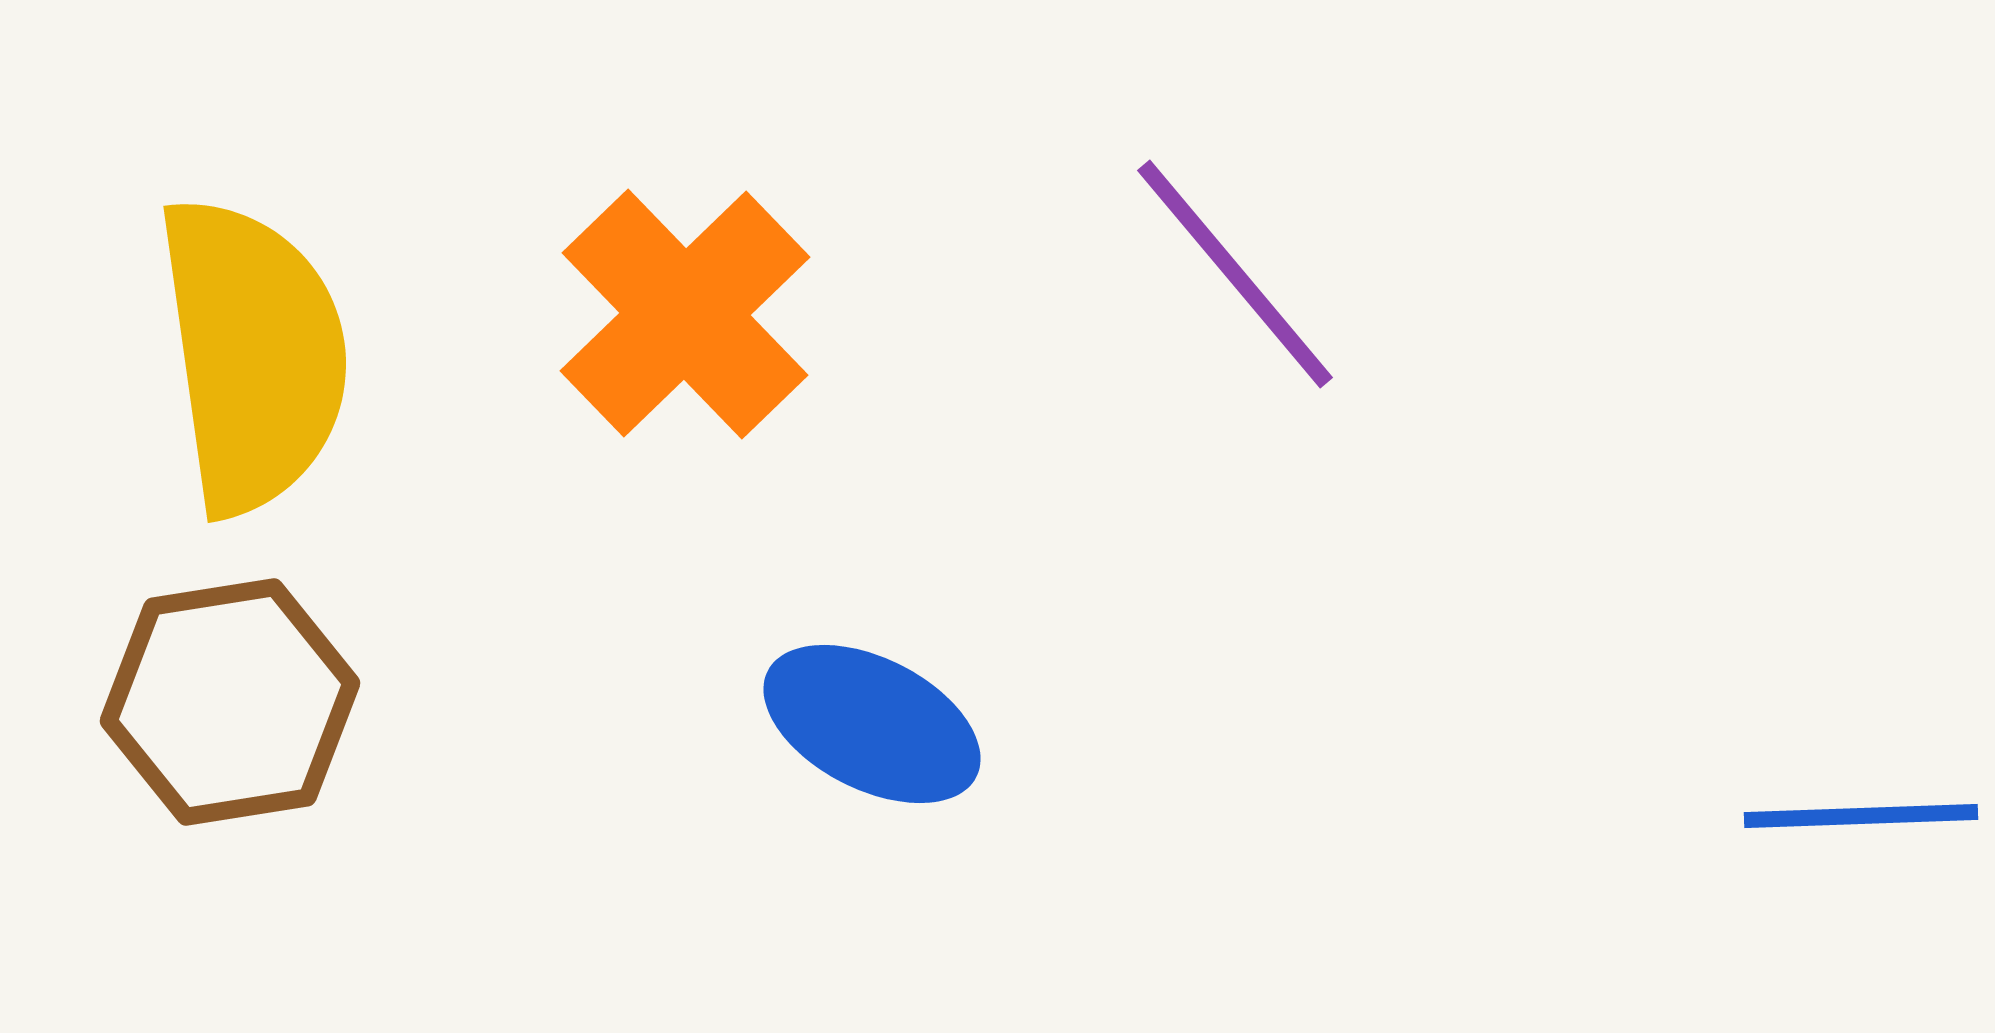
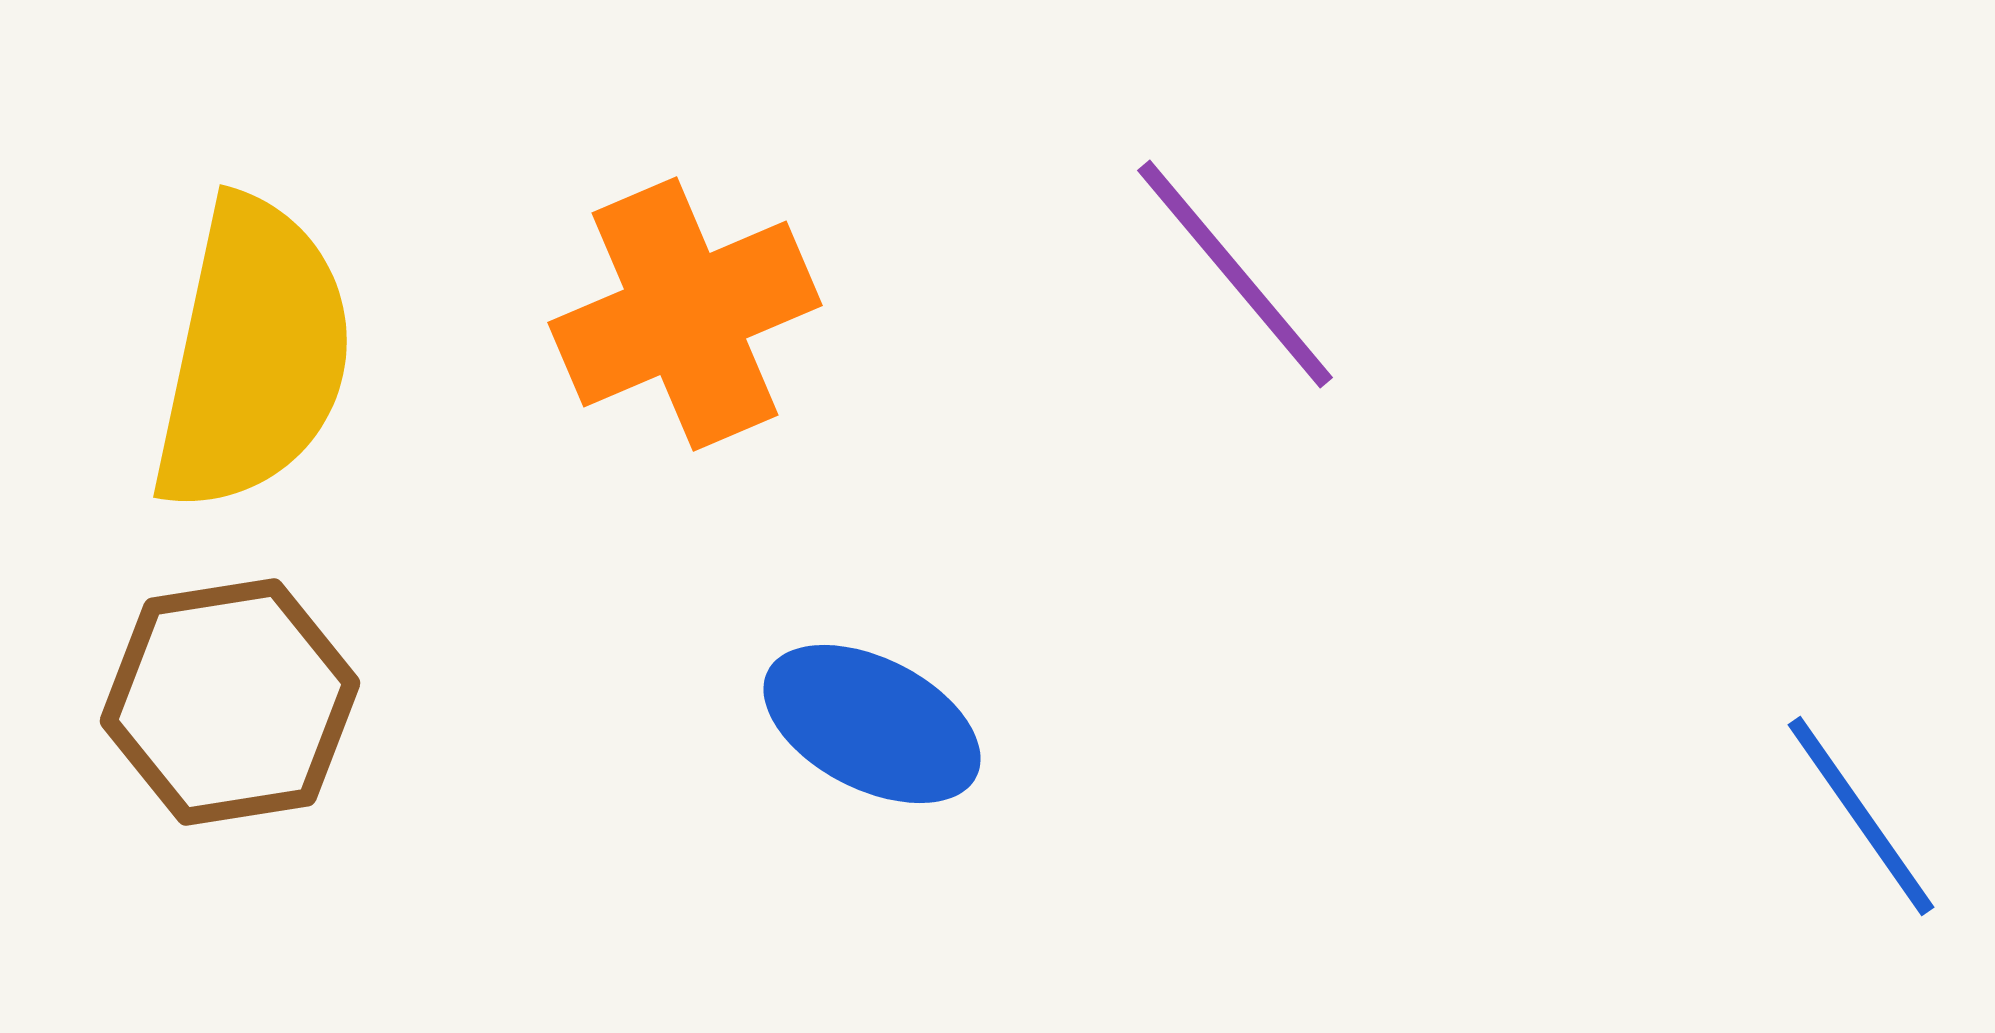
orange cross: rotated 21 degrees clockwise
yellow semicircle: rotated 20 degrees clockwise
blue line: rotated 57 degrees clockwise
